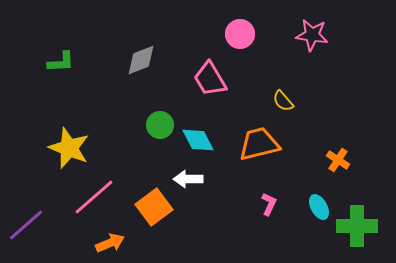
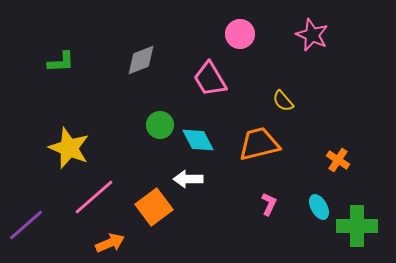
pink star: rotated 16 degrees clockwise
